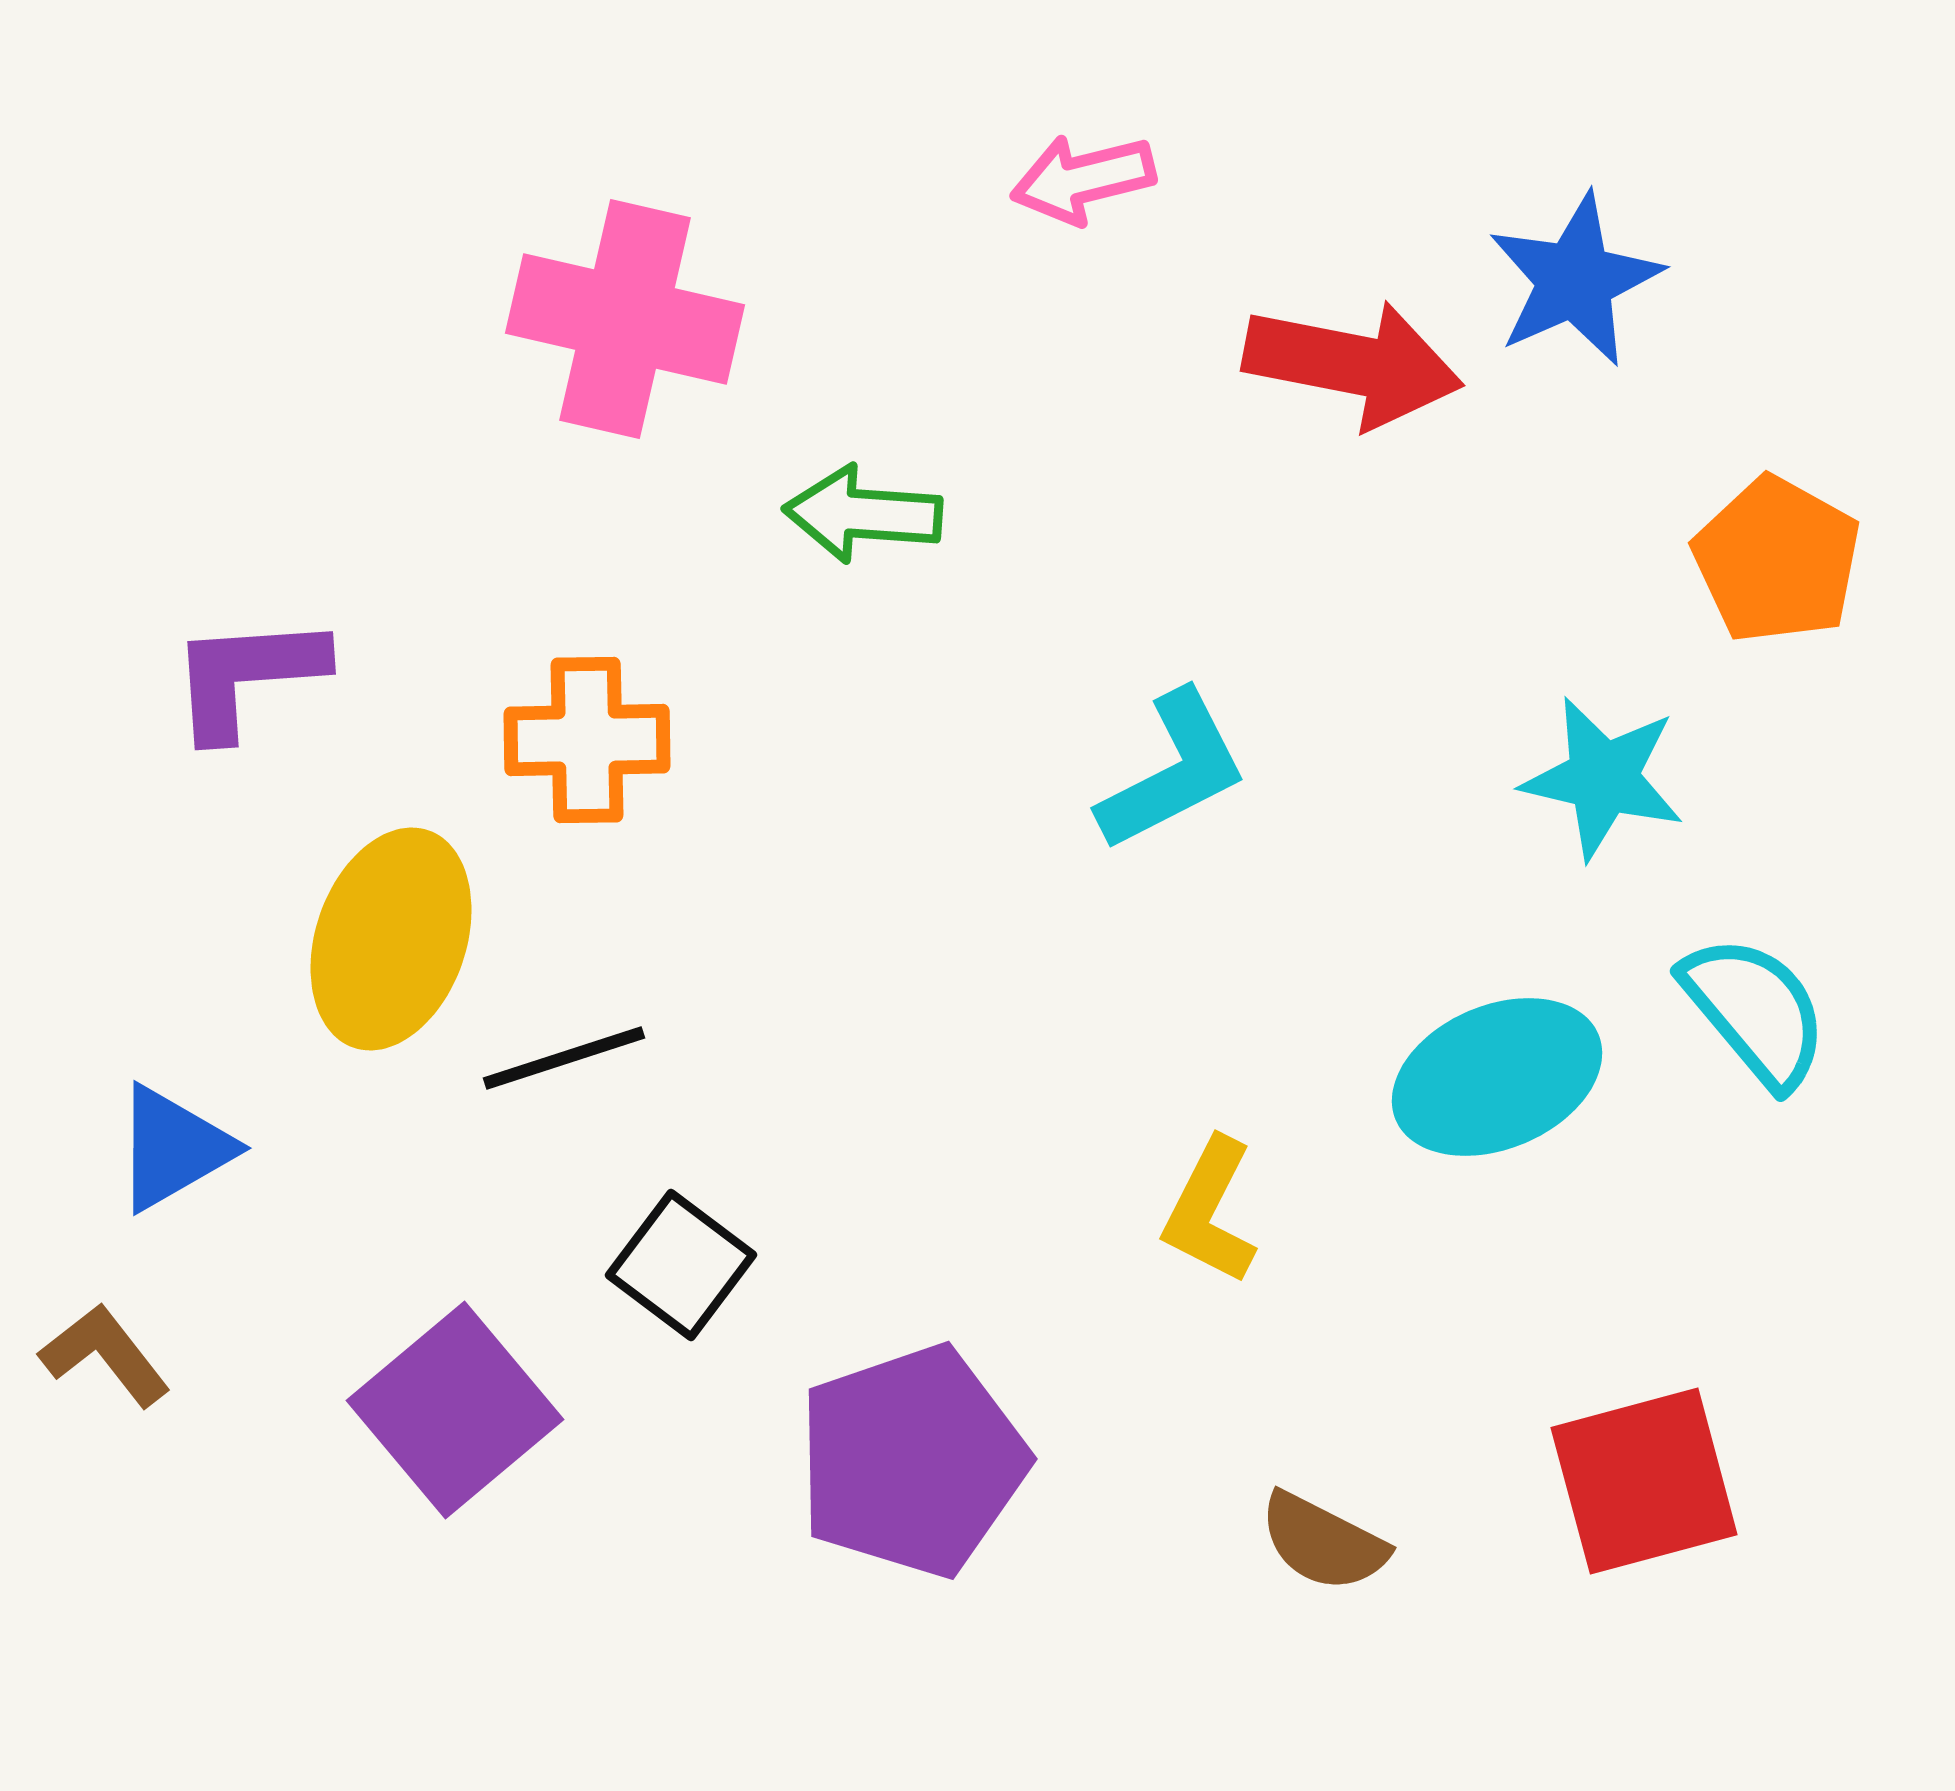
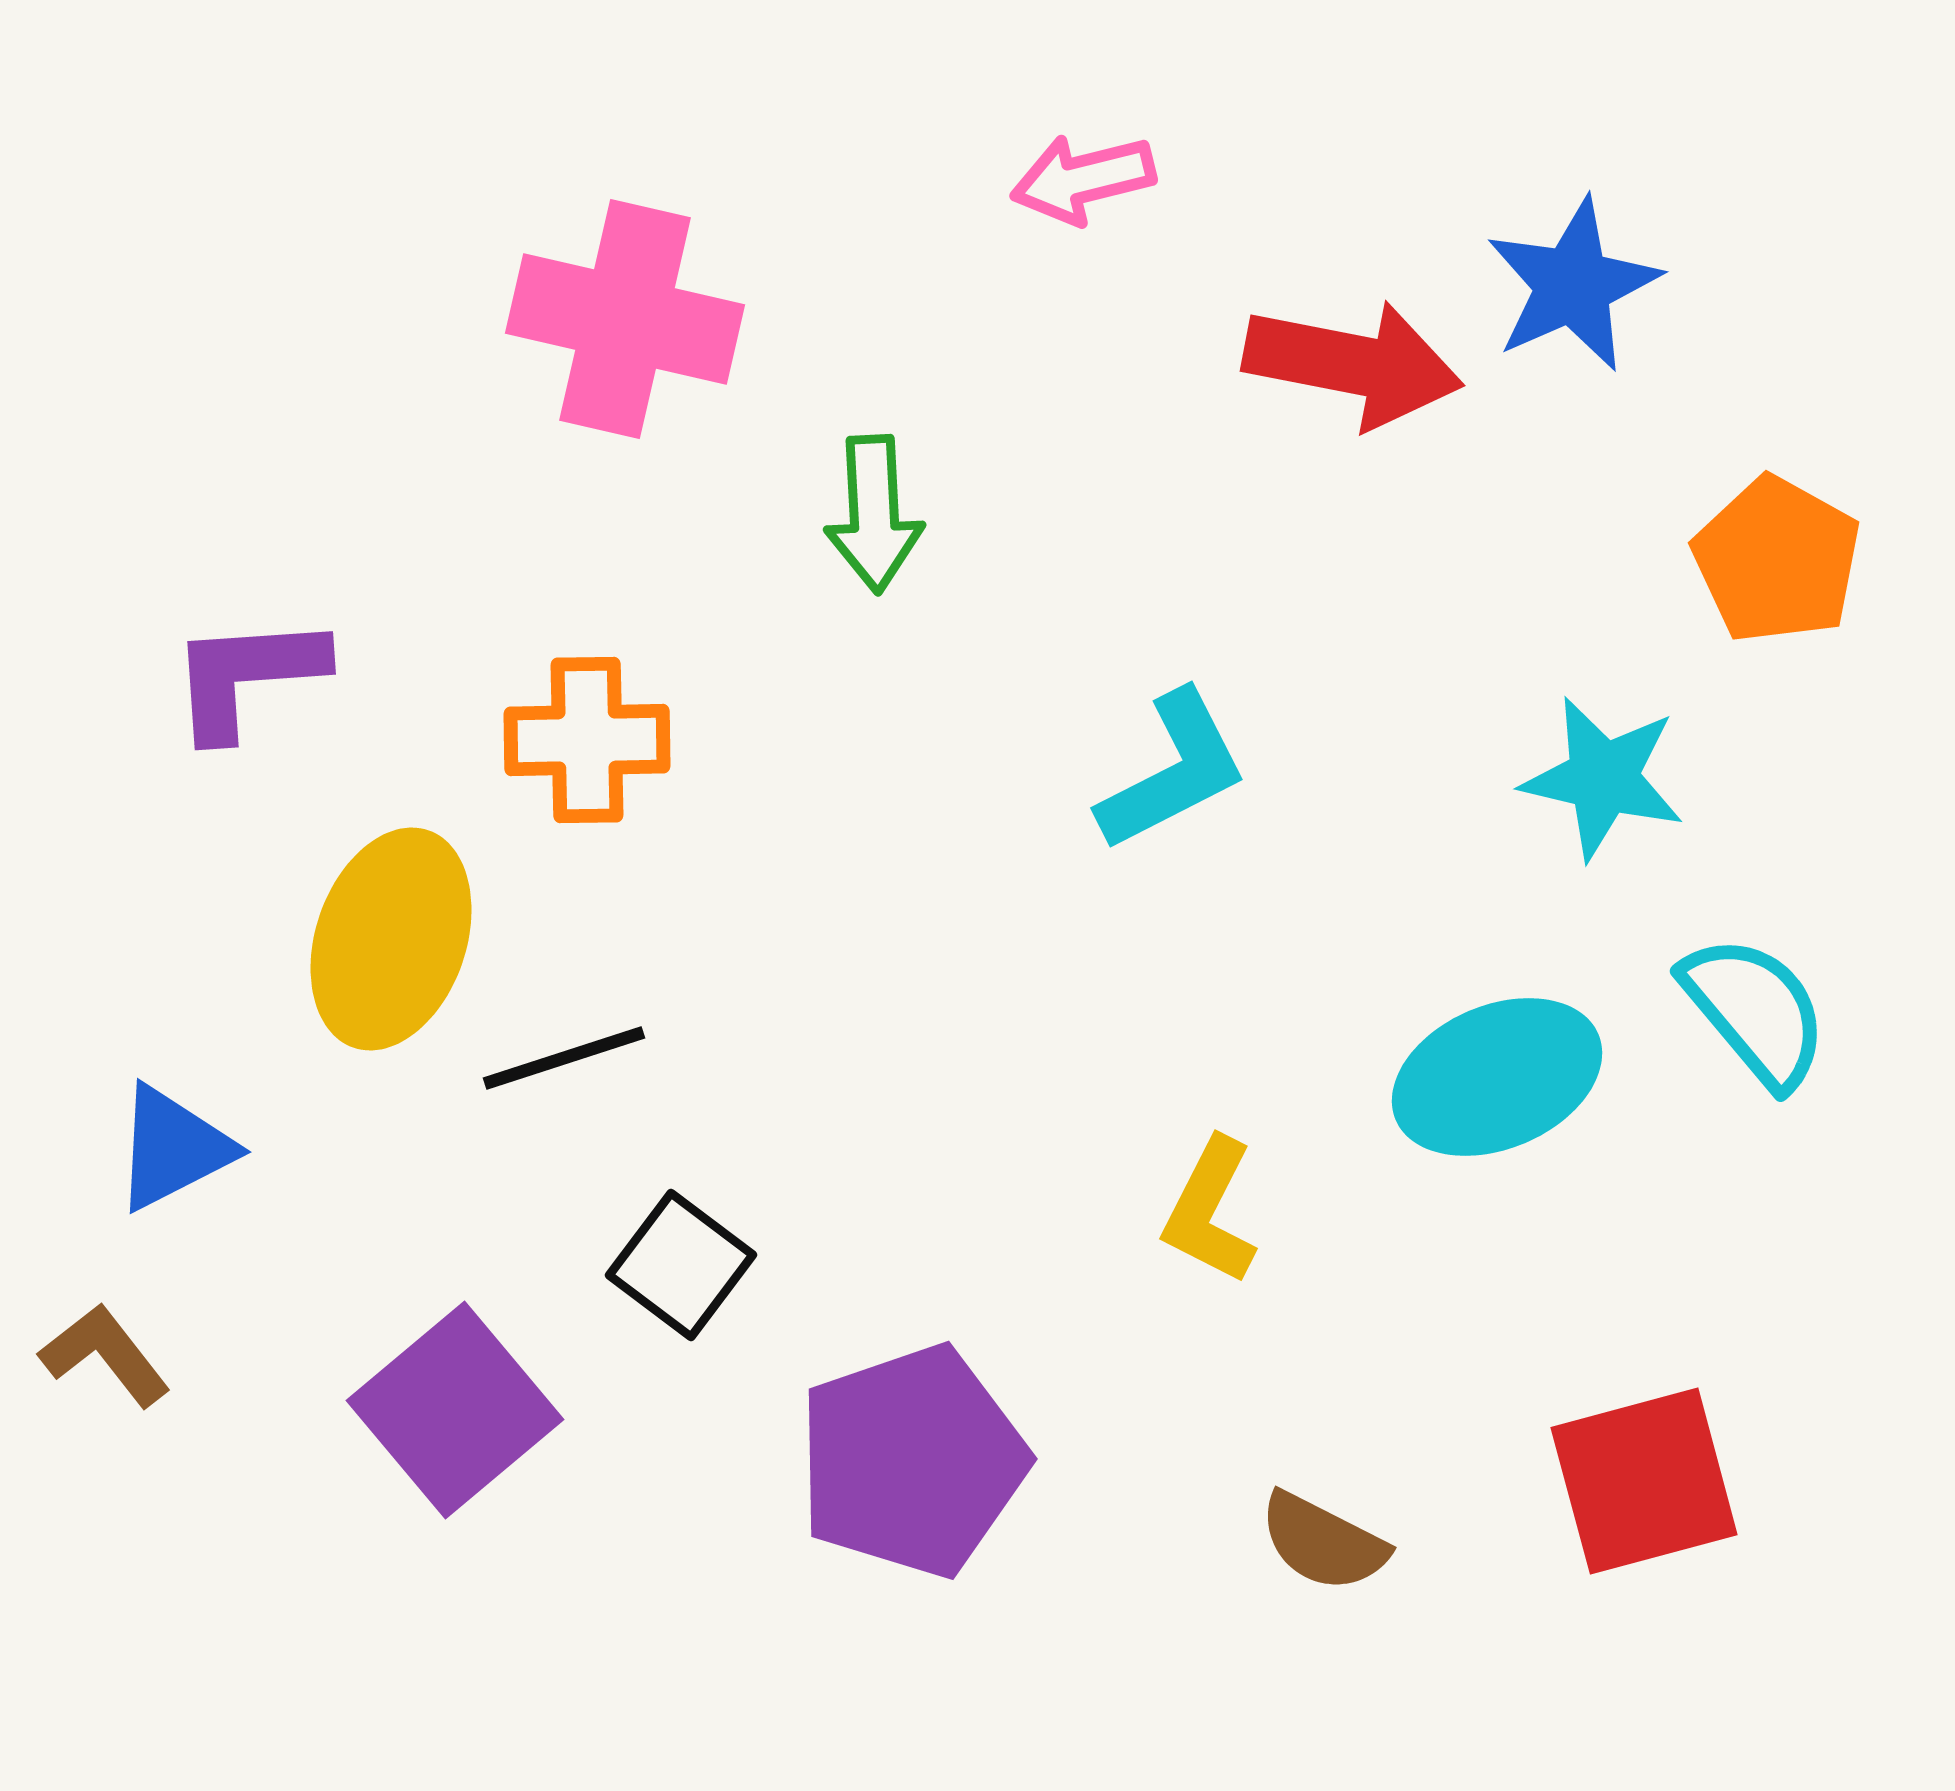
blue star: moved 2 px left, 5 px down
green arrow: moved 11 px right; rotated 97 degrees counterclockwise
blue triangle: rotated 3 degrees clockwise
